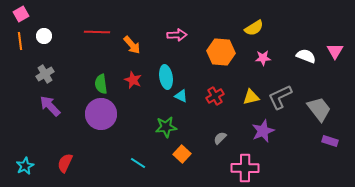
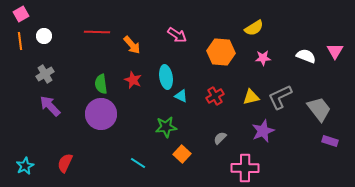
pink arrow: rotated 36 degrees clockwise
